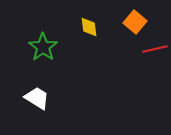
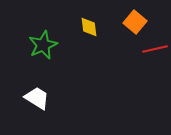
green star: moved 2 px up; rotated 12 degrees clockwise
